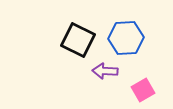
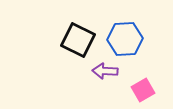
blue hexagon: moved 1 px left, 1 px down
